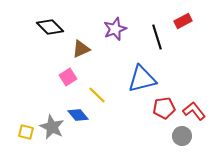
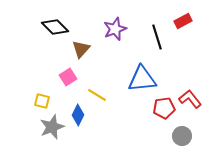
black diamond: moved 5 px right
brown triangle: rotated 24 degrees counterclockwise
blue triangle: rotated 8 degrees clockwise
yellow line: rotated 12 degrees counterclockwise
red L-shape: moved 4 px left, 12 px up
blue diamond: rotated 65 degrees clockwise
gray star: rotated 25 degrees clockwise
yellow square: moved 16 px right, 31 px up
